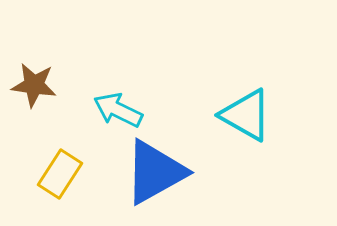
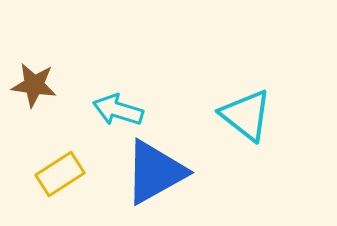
cyan arrow: rotated 9 degrees counterclockwise
cyan triangle: rotated 8 degrees clockwise
yellow rectangle: rotated 24 degrees clockwise
